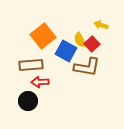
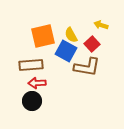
orange square: rotated 25 degrees clockwise
yellow semicircle: moved 9 px left, 5 px up
red arrow: moved 3 px left, 1 px down
black circle: moved 4 px right
